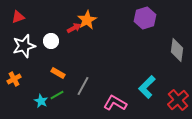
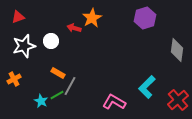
orange star: moved 5 px right, 2 px up
red arrow: rotated 136 degrees counterclockwise
gray line: moved 13 px left
pink L-shape: moved 1 px left, 1 px up
